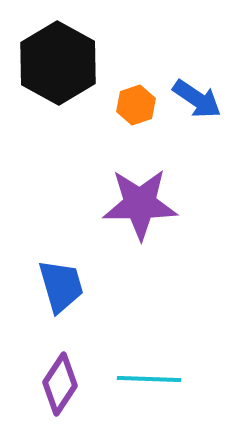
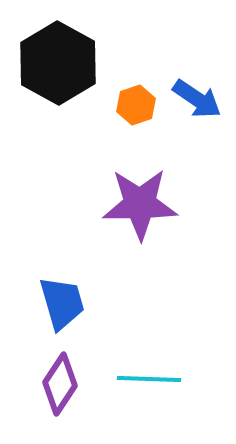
blue trapezoid: moved 1 px right, 17 px down
